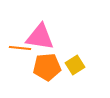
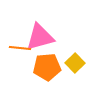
pink triangle: rotated 24 degrees counterclockwise
yellow square: moved 2 px up; rotated 12 degrees counterclockwise
